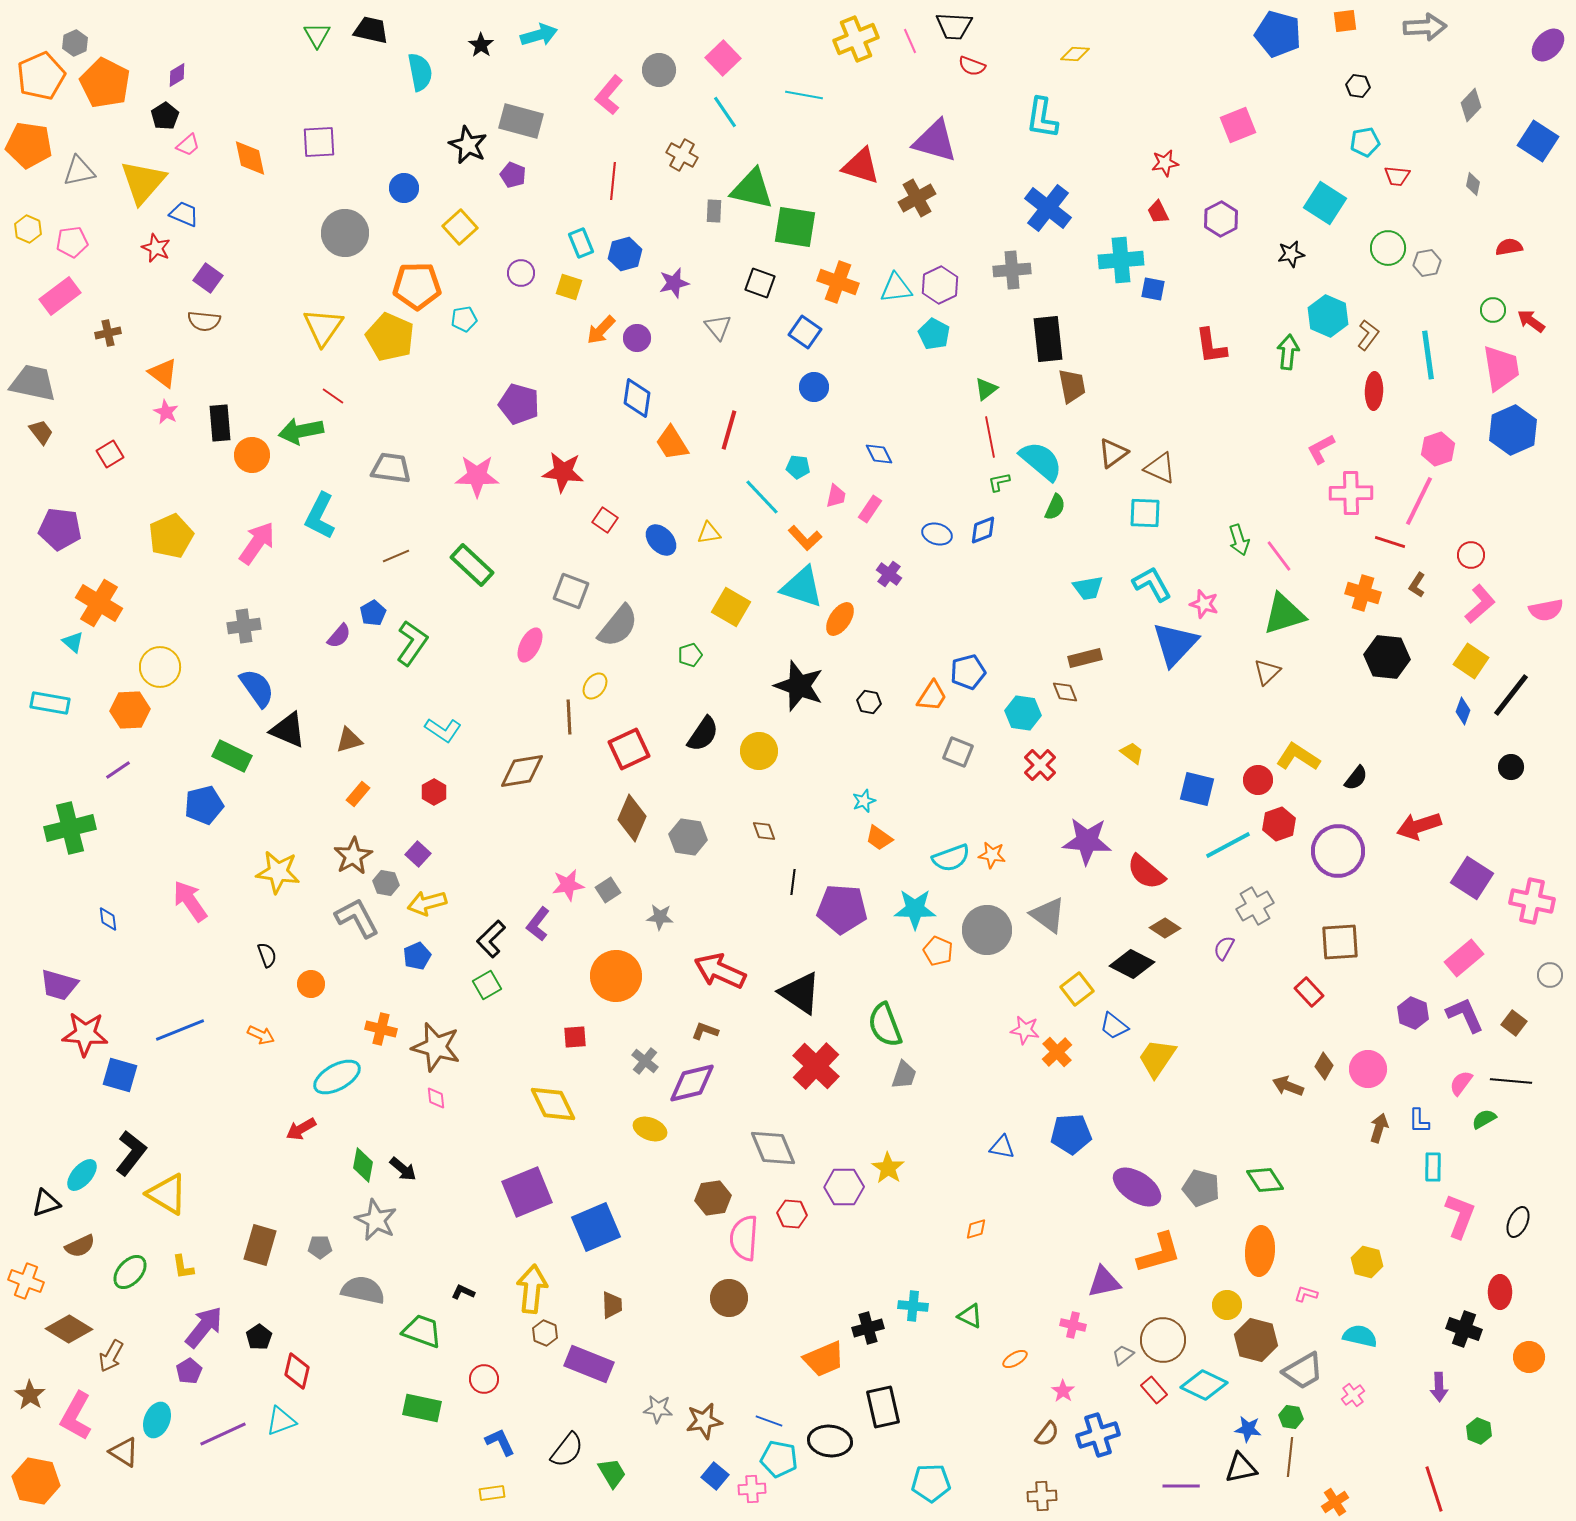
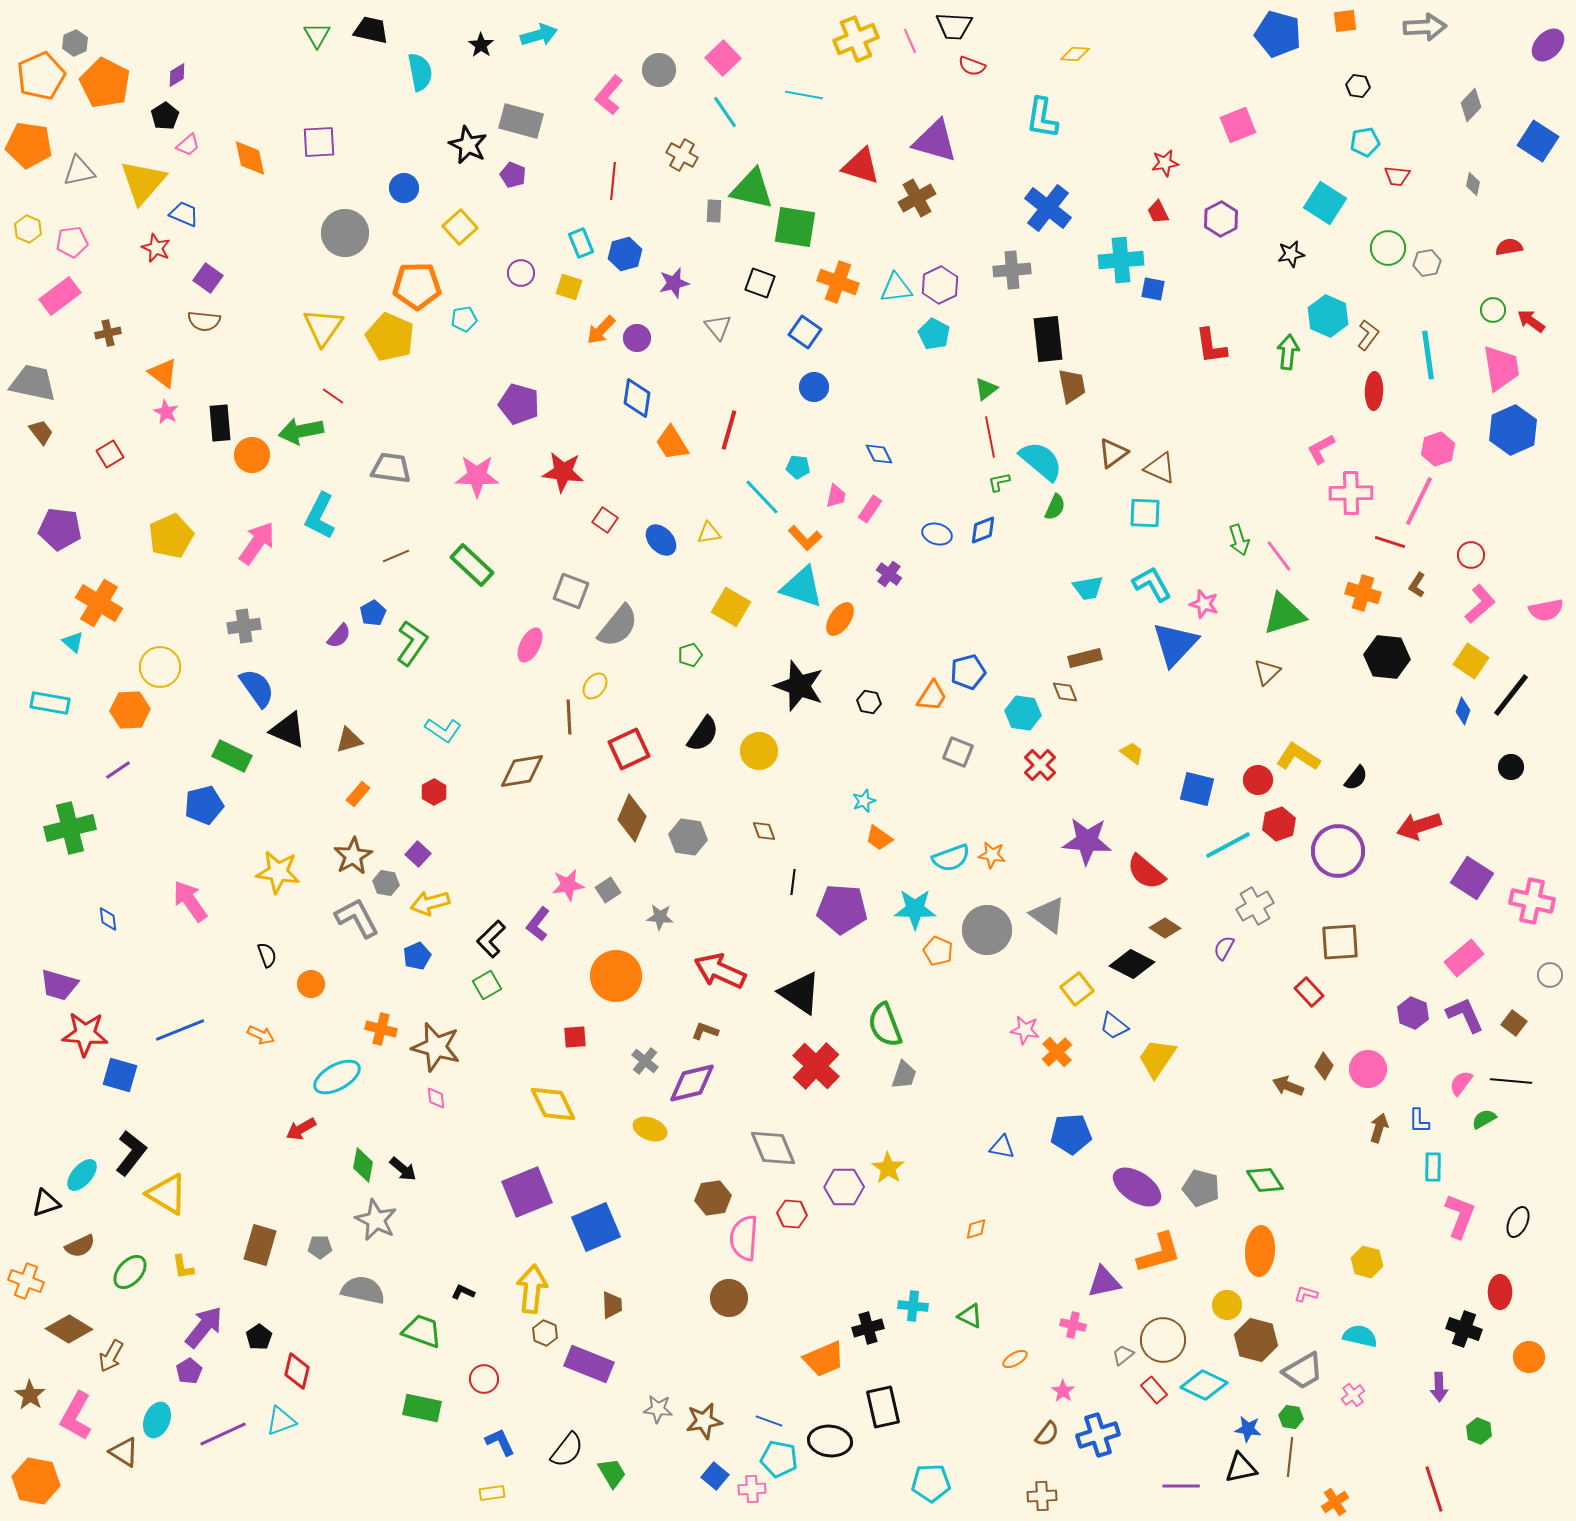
yellow arrow at (427, 903): moved 3 px right
